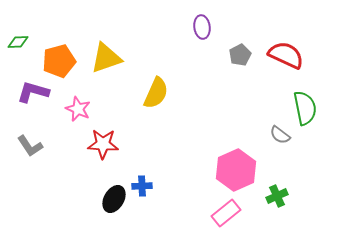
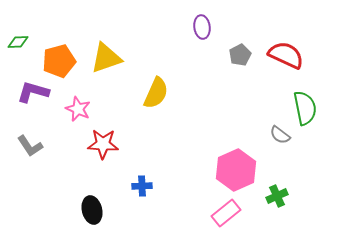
black ellipse: moved 22 px left, 11 px down; rotated 44 degrees counterclockwise
